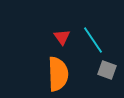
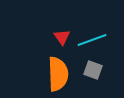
cyan line: moved 1 px left; rotated 76 degrees counterclockwise
gray square: moved 14 px left
